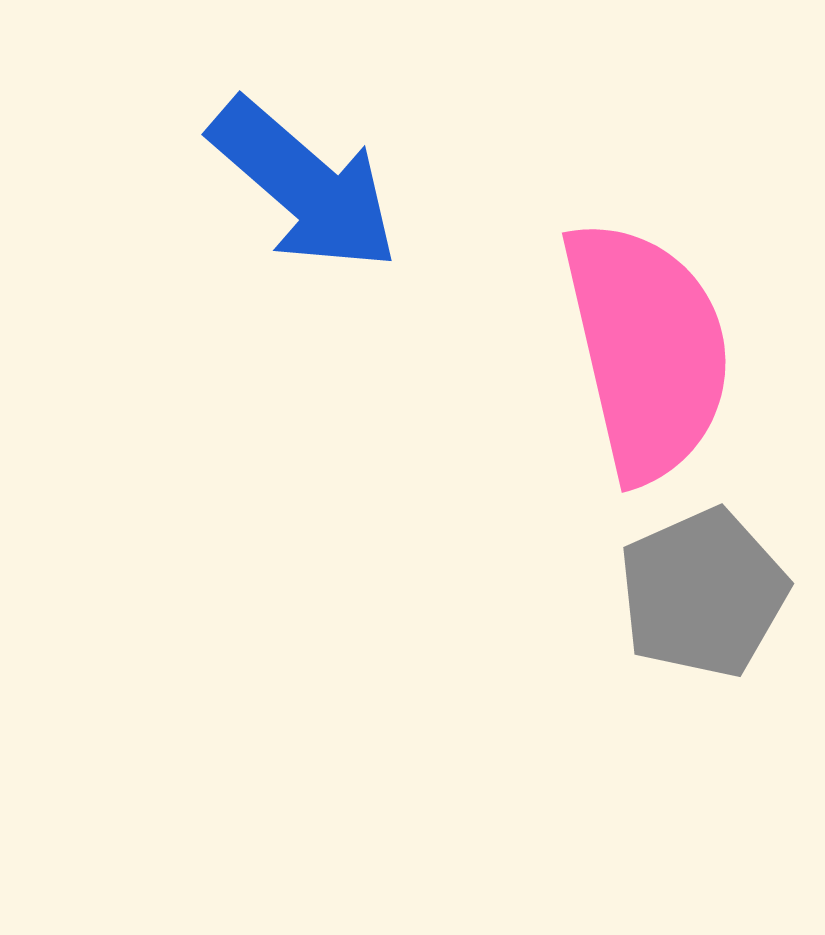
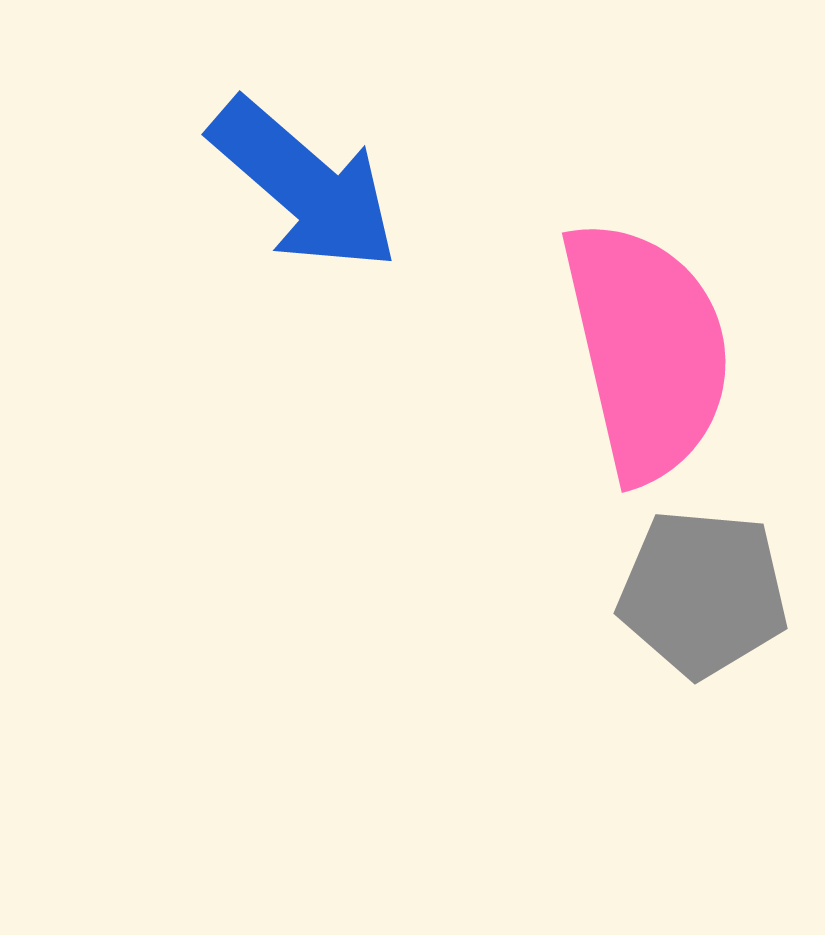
gray pentagon: rotated 29 degrees clockwise
